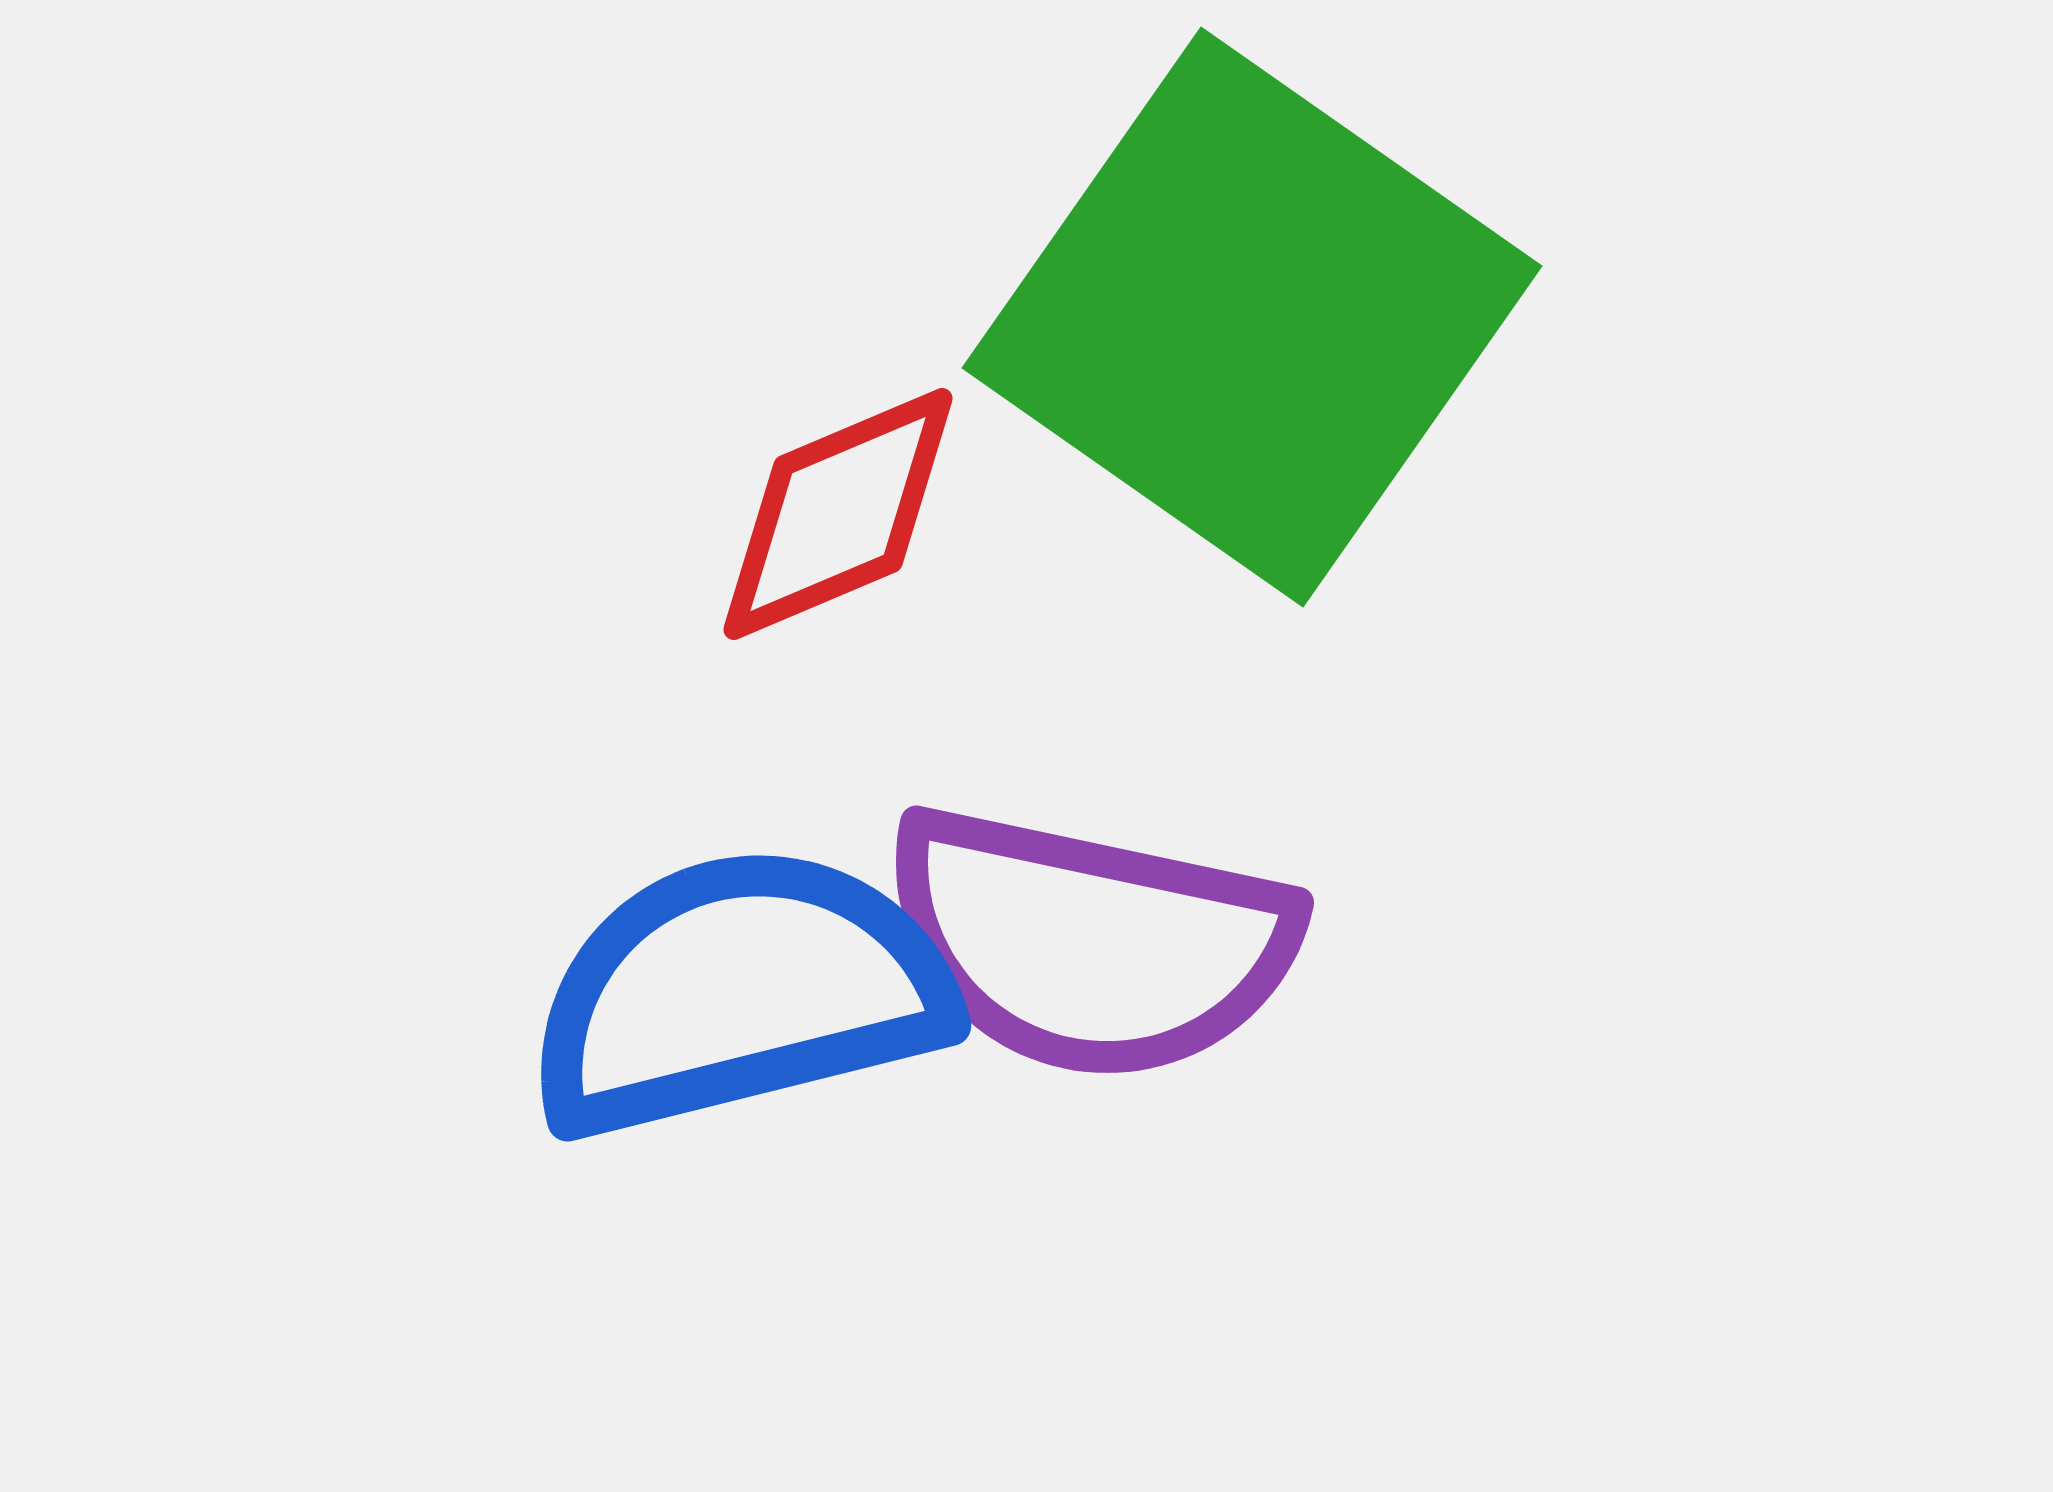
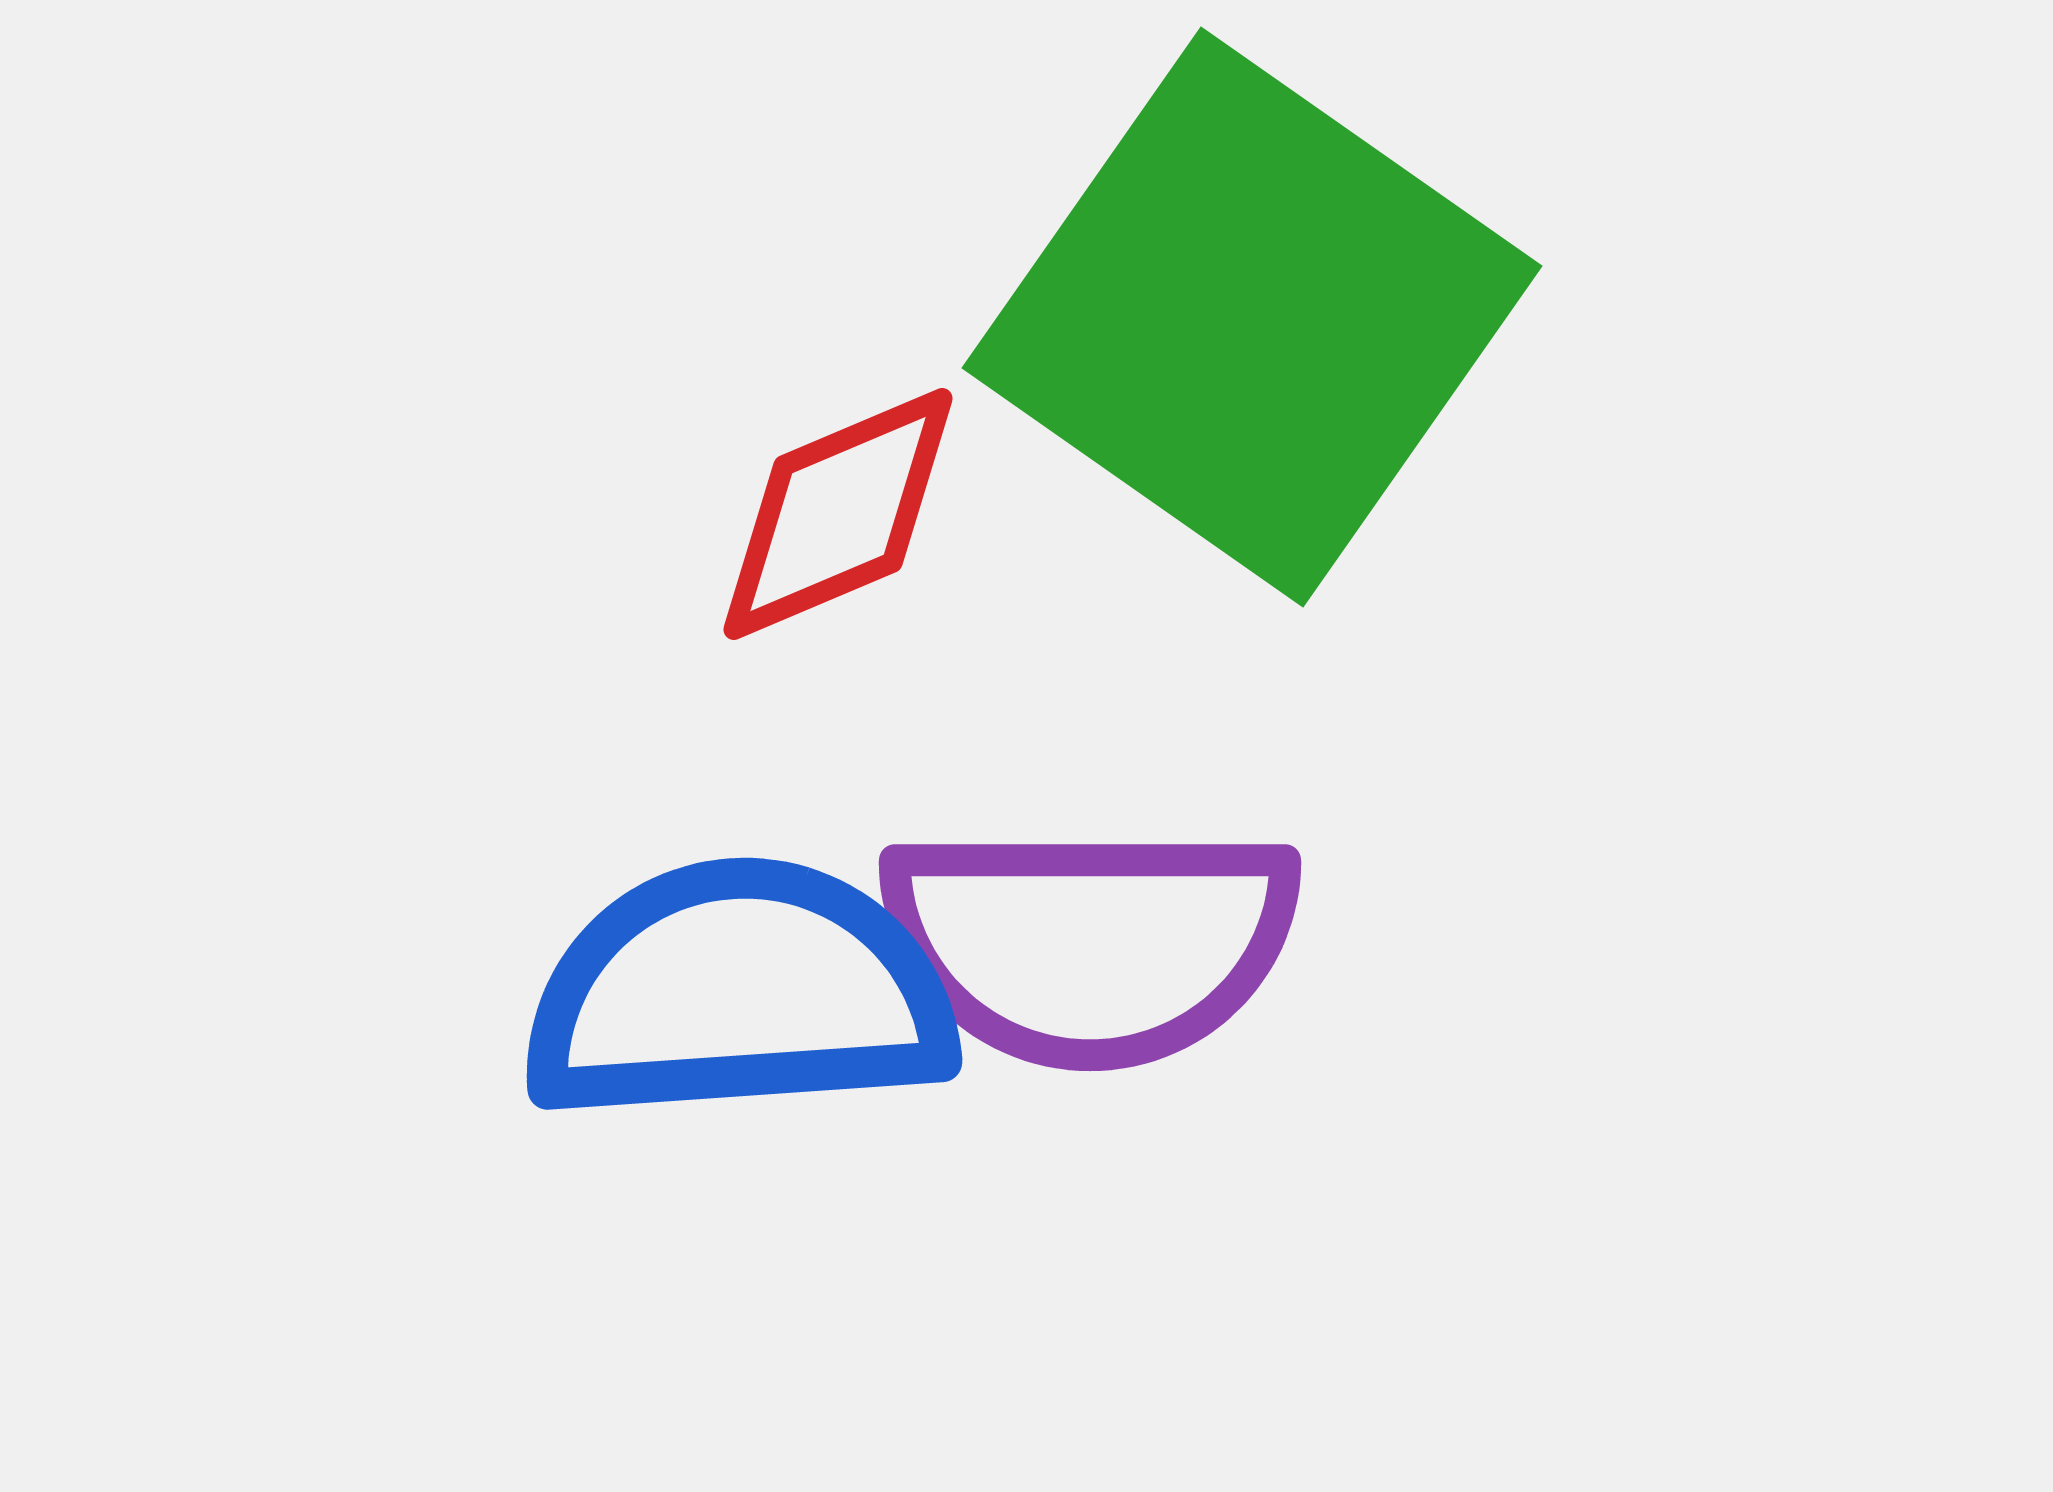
purple semicircle: rotated 12 degrees counterclockwise
blue semicircle: rotated 10 degrees clockwise
